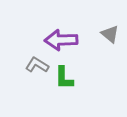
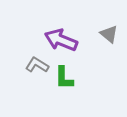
gray triangle: moved 1 px left
purple arrow: rotated 24 degrees clockwise
